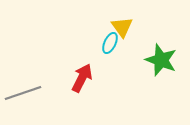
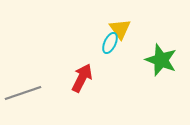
yellow triangle: moved 2 px left, 2 px down
